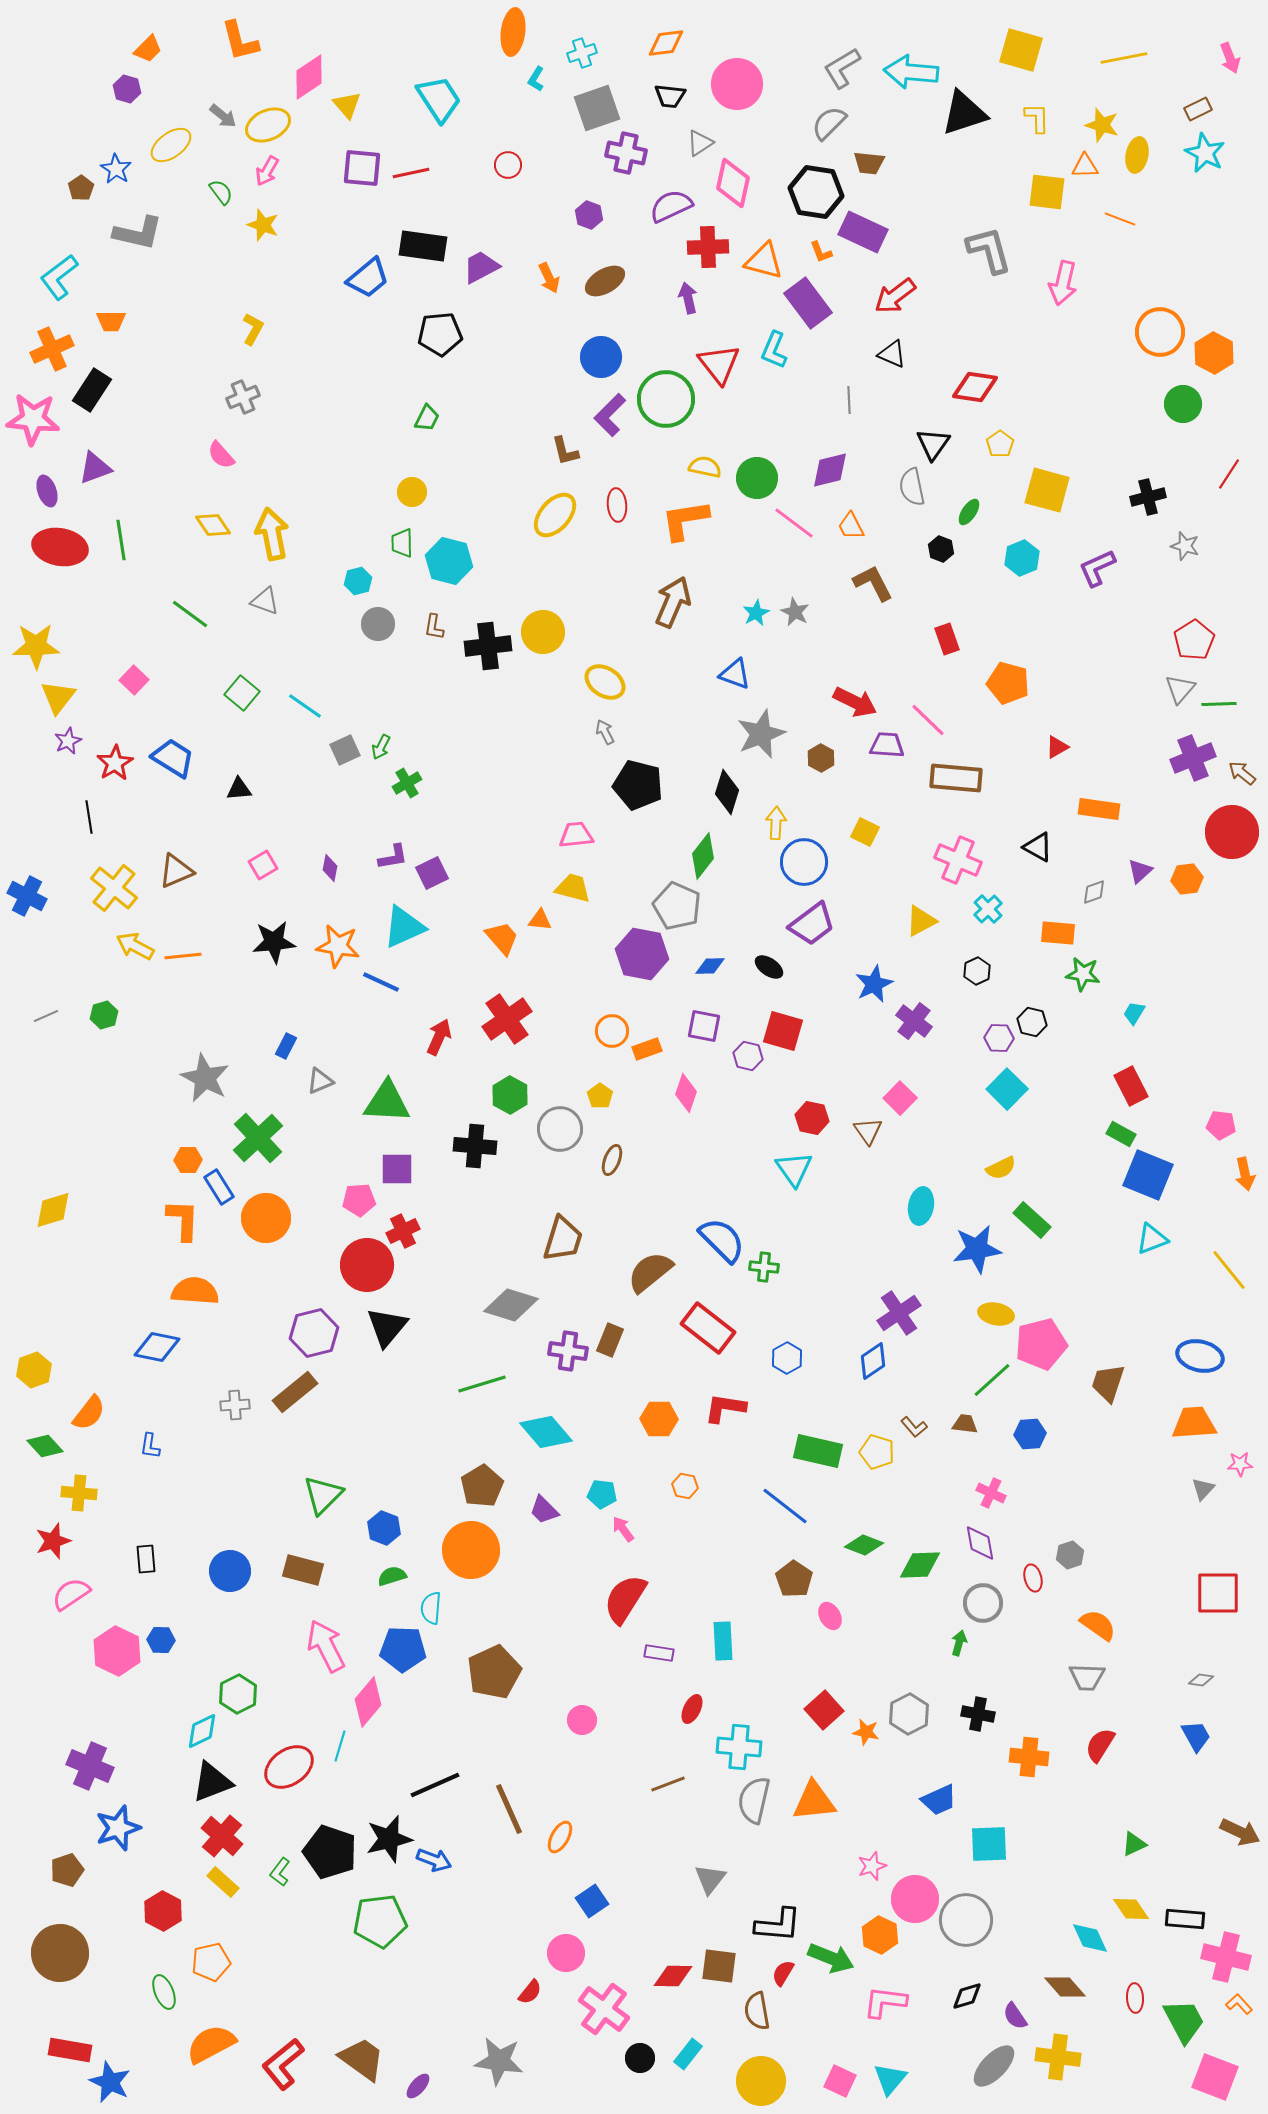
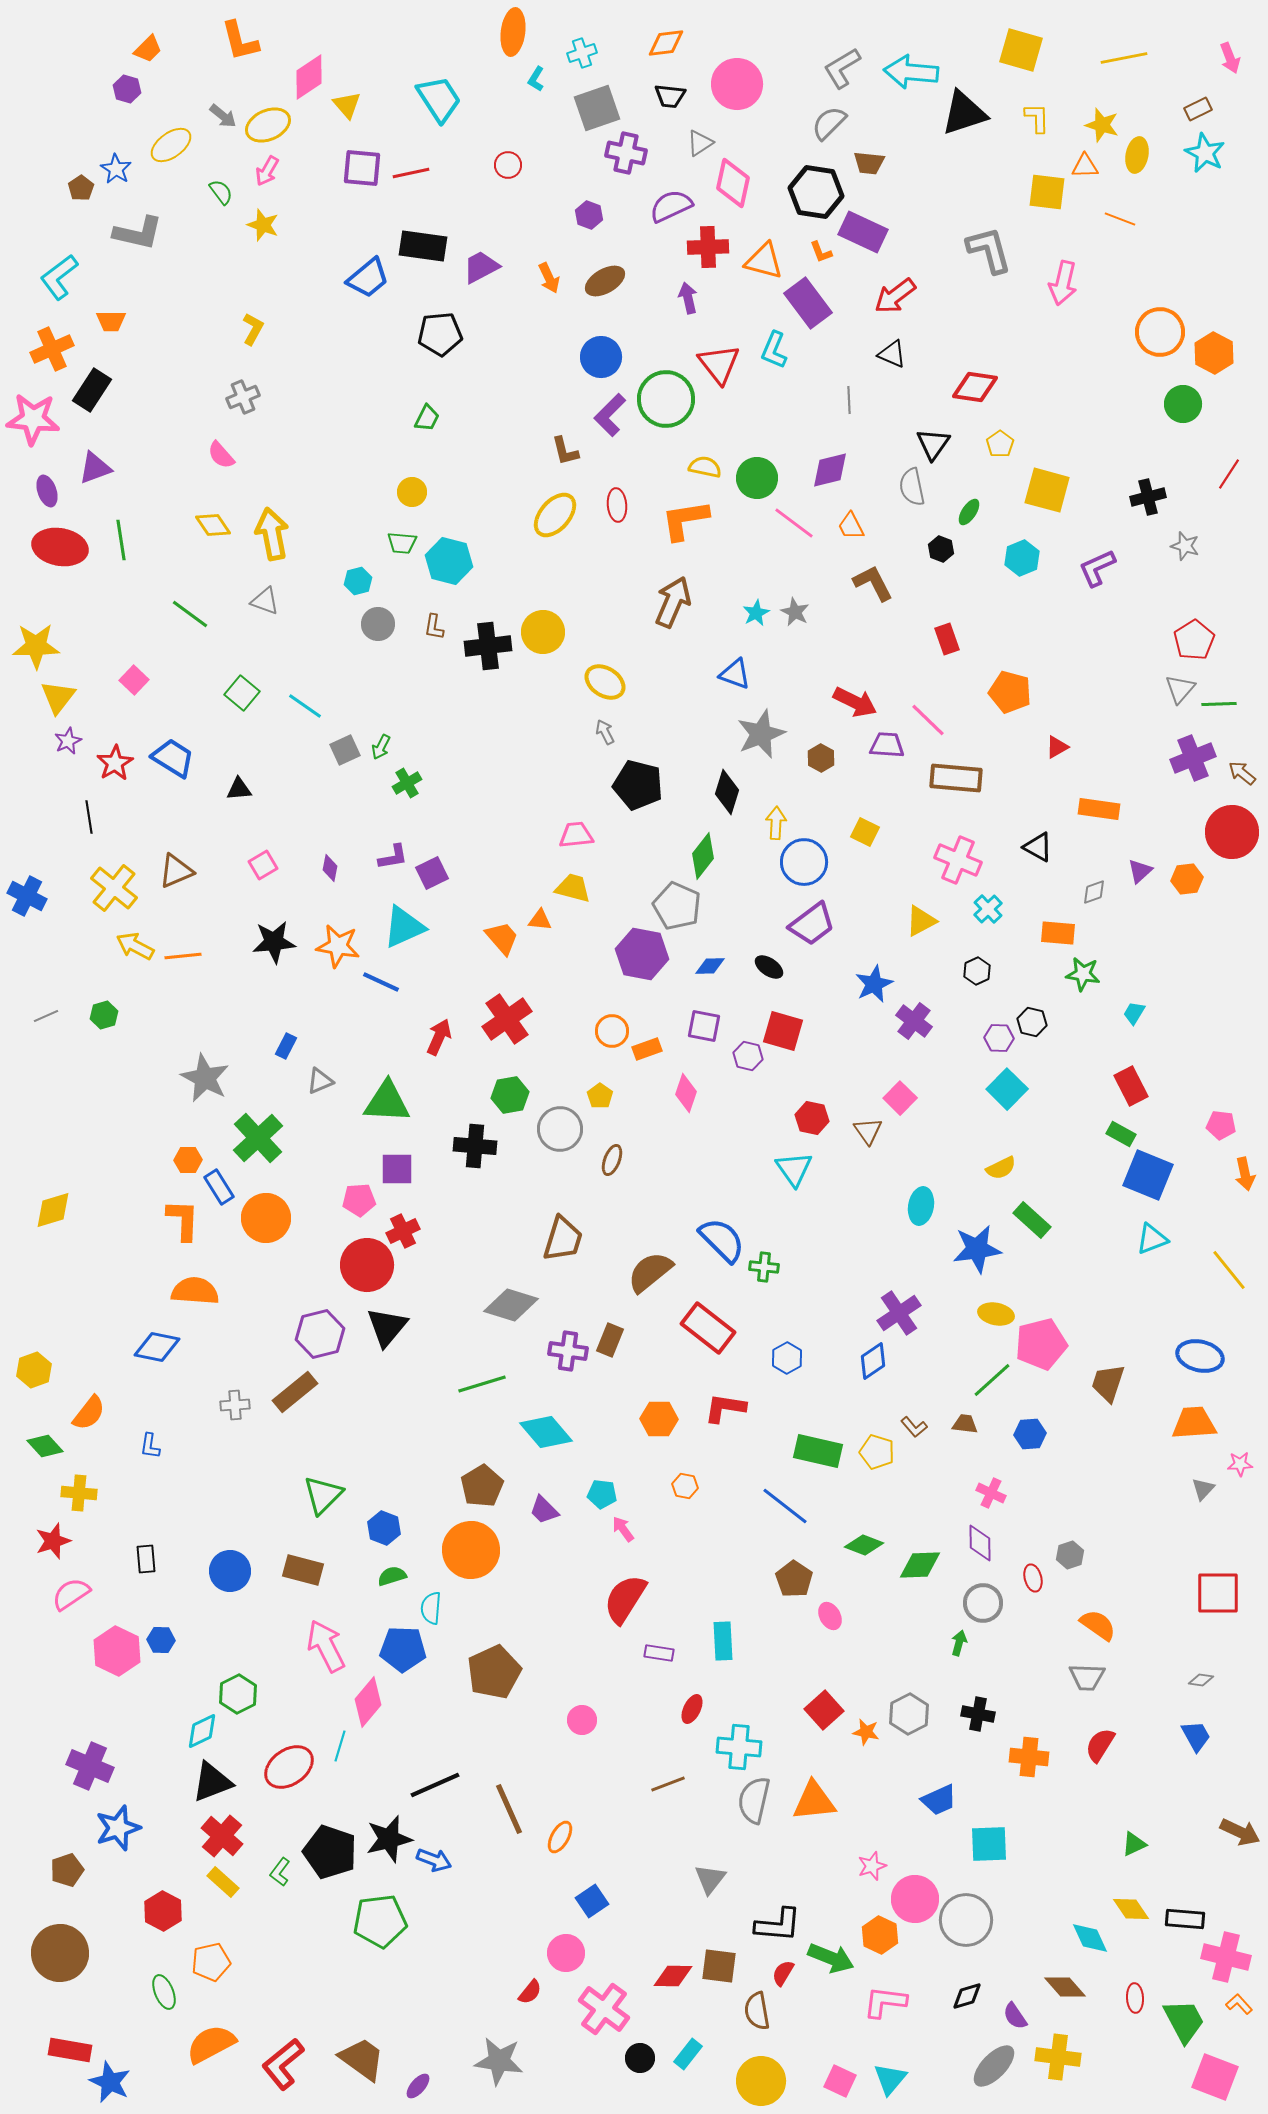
green trapezoid at (402, 543): rotated 84 degrees counterclockwise
orange pentagon at (1008, 683): moved 2 px right, 9 px down
green hexagon at (510, 1095): rotated 21 degrees clockwise
purple hexagon at (314, 1333): moved 6 px right, 1 px down
purple diamond at (980, 1543): rotated 9 degrees clockwise
